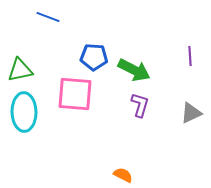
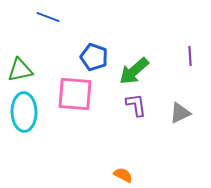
blue pentagon: rotated 16 degrees clockwise
green arrow: moved 1 px down; rotated 112 degrees clockwise
purple L-shape: moved 4 px left; rotated 25 degrees counterclockwise
gray triangle: moved 11 px left
